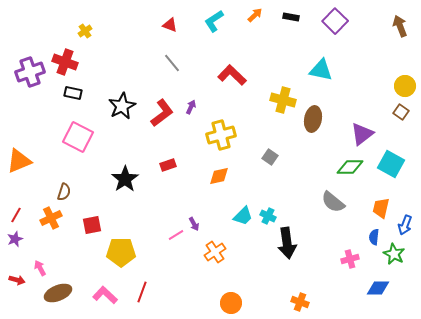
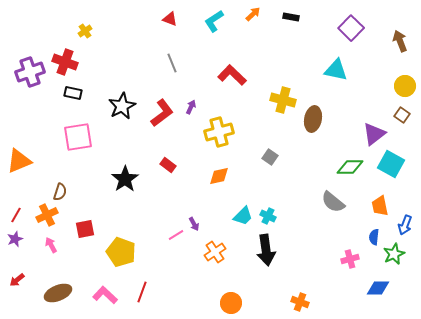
orange arrow at (255, 15): moved 2 px left, 1 px up
purple square at (335, 21): moved 16 px right, 7 px down
red triangle at (170, 25): moved 6 px up
brown arrow at (400, 26): moved 15 px down
gray line at (172, 63): rotated 18 degrees clockwise
cyan triangle at (321, 70): moved 15 px right
brown square at (401, 112): moved 1 px right, 3 px down
purple triangle at (362, 134): moved 12 px right
yellow cross at (221, 135): moved 2 px left, 3 px up
pink square at (78, 137): rotated 36 degrees counterclockwise
red rectangle at (168, 165): rotated 56 degrees clockwise
brown semicircle at (64, 192): moved 4 px left
orange trapezoid at (381, 208): moved 1 px left, 2 px up; rotated 25 degrees counterclockwise
orange cross at (51, 218): moved 4 px left, 3 px up
red square at (92, 225): moved 7 px left, 4 px down
black arrow at (287, 243): moved 21 px left, 7 px down
yellow pentagon at (121, 252): rotated 20 degrees clockwise
green star at (394, 254): rotated 20 degrees clockwise
pink arrow at (40, 268): moved 11 px right, 23 px up
red arrow at (17, 280): rotated 126 degrees clockwise
